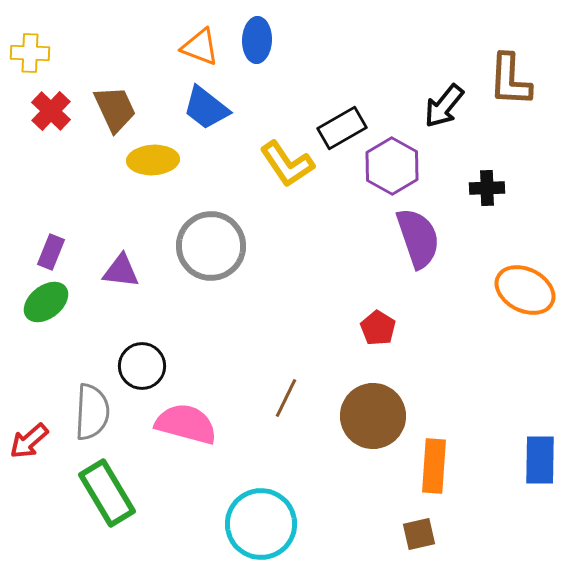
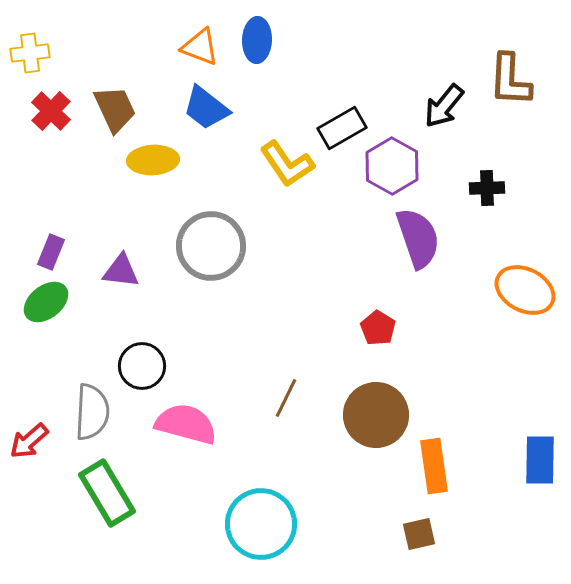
yellow cross: rotated 9 degrees counterclockwise
brown circle: moved 3 px right, 1 px up
orange rectangle: rotated 12 degrees counterclockwise
